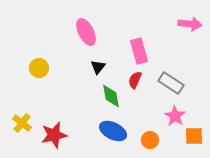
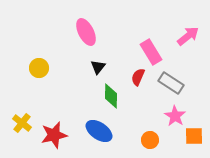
pink arrow: moved 2 px left, 12 px down; rotated 45 degrees counterclockwise
pink rectangle: moved 12 px right, 1 px down; rotated 15 degrees counterclockwise
red semicircle: moved 3 px right, 3 px up
green diamond: rotated 10 degrees clockwise
blue ellipse: moved 14 px left; rotated 8 degrees clockwise
